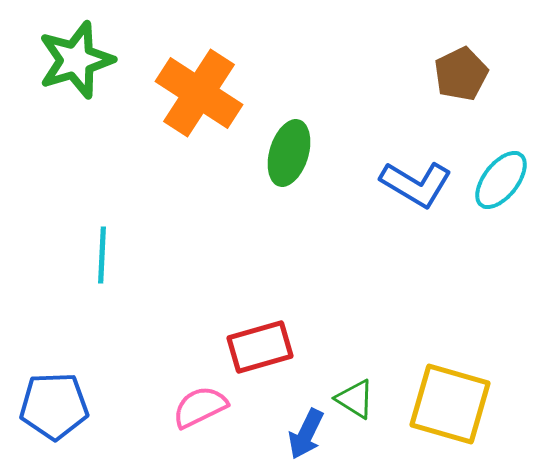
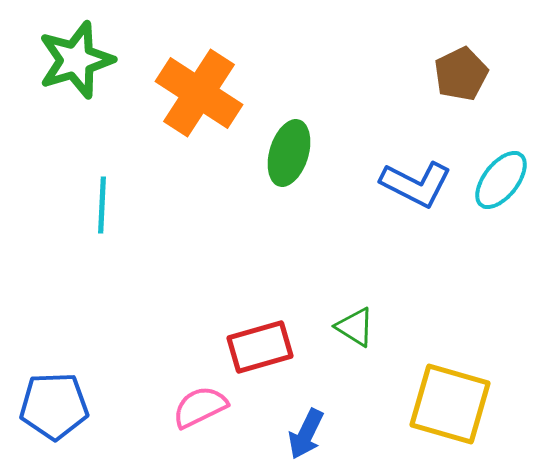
blue L-shape: rotated 4 degrees counterclockwise
cyan line: moved 50 px up
green triangle: moved 72 px up
